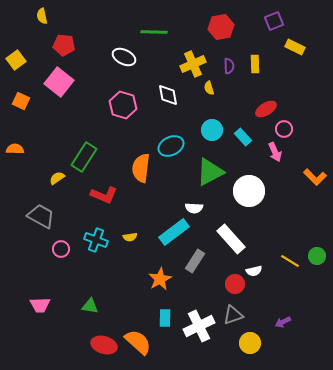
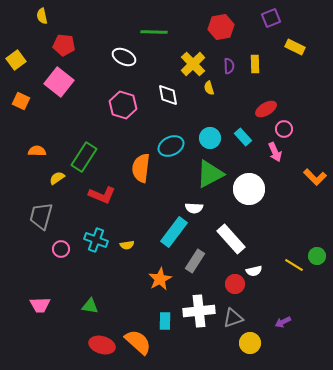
purple square at (274, 21): moved 3 px left, 3 px up
yellow cross at (193, 64): rotated 20 degrees counterclockwise
cyan circle at (212, 130): moved 2 px left, 8 px down
orange semicircle at (15, 149): moved 22 px right, 2 px down
green triangle at (210, 172): moved 2 px down
white circle at (249, 191): moved 2 px up
red L-shape at (104, 195): moved 2 px left
gray trapezoid at (41, 216): rotated 104 degrees counterclockwise
cyan rectangle at (174, 232): rotated 16 degrees counterclockwise
yellow semicircle at (130, 237): moved 3 px left, 8 px down
yellow line at (290, 261): moved 4 px right, 4 px down
gray triangle at (233, 315): moved 3 px down
cyan rectangle at (165, 318): moved 3 px down
white cross at (199, 326): moved 15 px up; rotated 20 degrees clockwise
red ellipse at (104, 345): moved 2 px left
